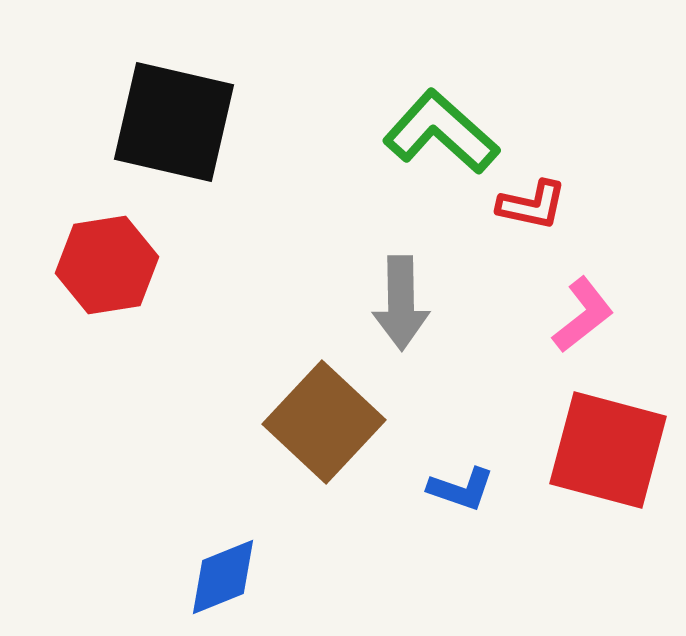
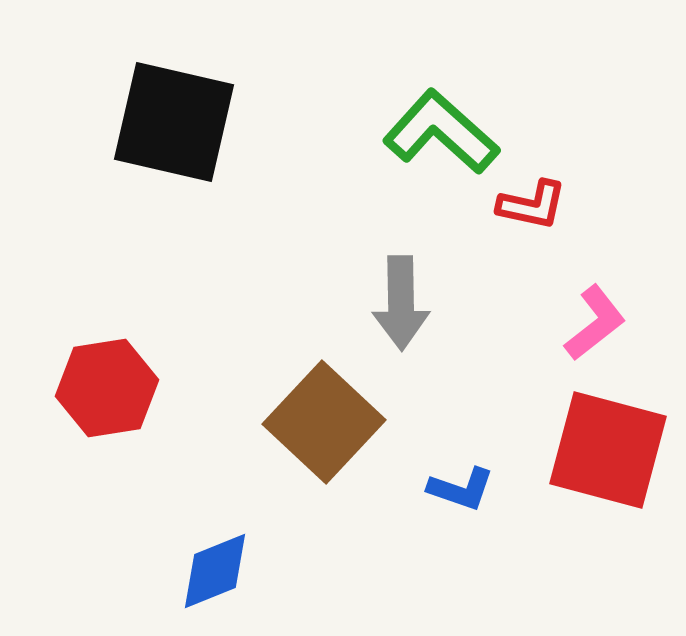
red hexagon: moved 123 px down
pink L-shape: moved 12 px right, 8 px down
blue diamond: moved 8 px left, 6 px up
